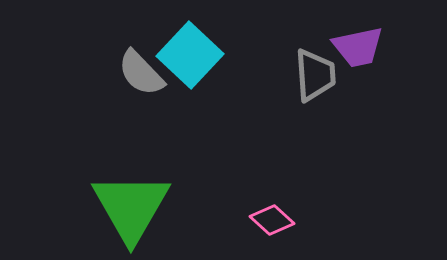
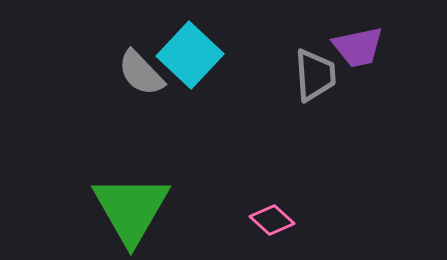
green triangle: moved 2 px down
